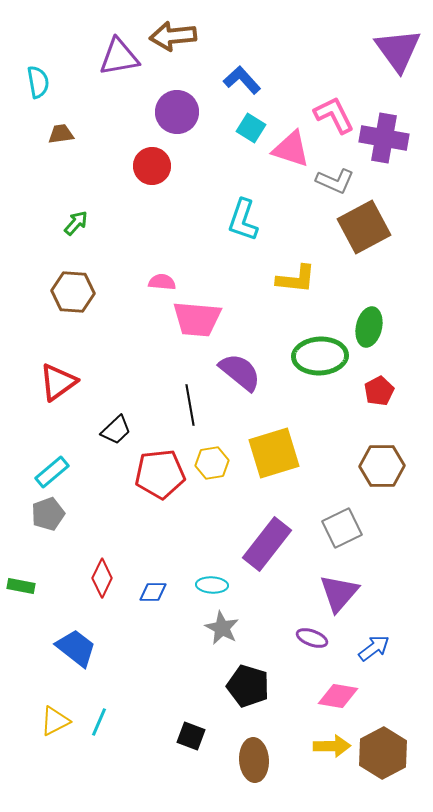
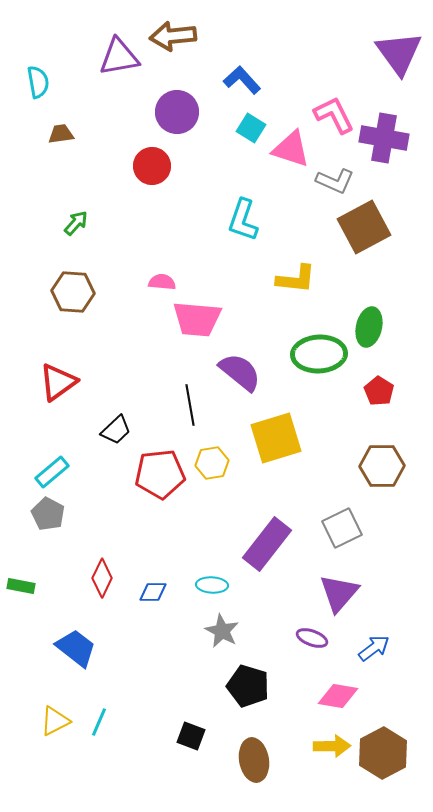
purple triangle at (398, 50): moved 1 px right, 3 px down
green ellipse at (320, 356): moved 1 px left, 2 px up
red pentagon at (379, 391): rotated 12 degrees counterclockwise
yellow square at (274, 453): moved 2 px right, 15 px up
gray pentagon at (48, 514): rotated 24 degrees counterclockwise
gray star at (222, 628): moved 3 px down
brown ellipse at (254, 760): rotated 6 degrees counterclockwise
